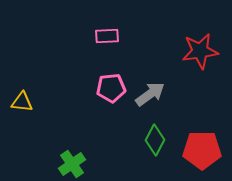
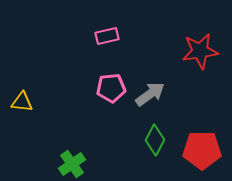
pink rectangle: rotated 10 degrees counterclockwise
